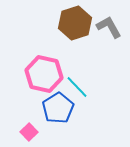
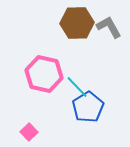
brown hexagon: moved 2 px right; rotated 16 degrees clockwise
blue pentagon: moved 30 px right, 1 px up
